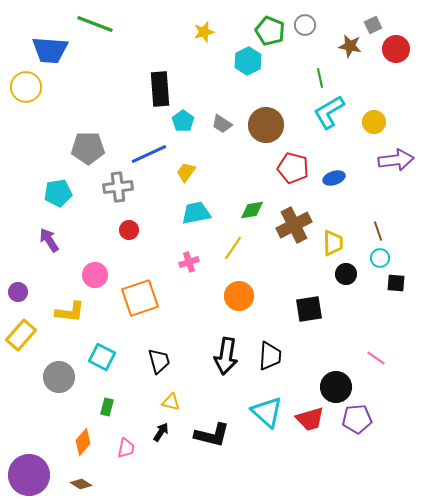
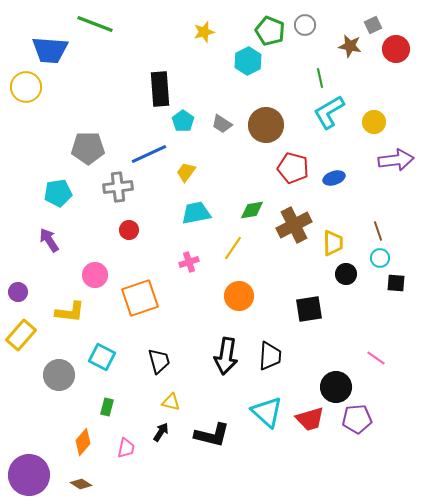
gray circle at (59, 377): moved 2 px up
